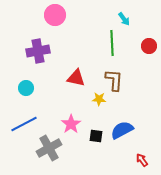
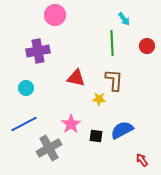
red circle: moved 2 px left
